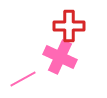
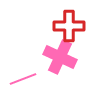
pink line: rotated 8 degrees clockwise
